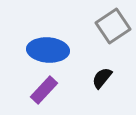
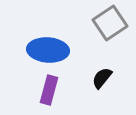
gray square: moved 3 px left, 3 px up
purple rectangle: moved 5 px right; rotated 28 degrees counterclockwise
